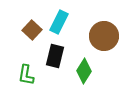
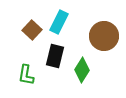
green diamond: moved 2 px left, 1 px up
